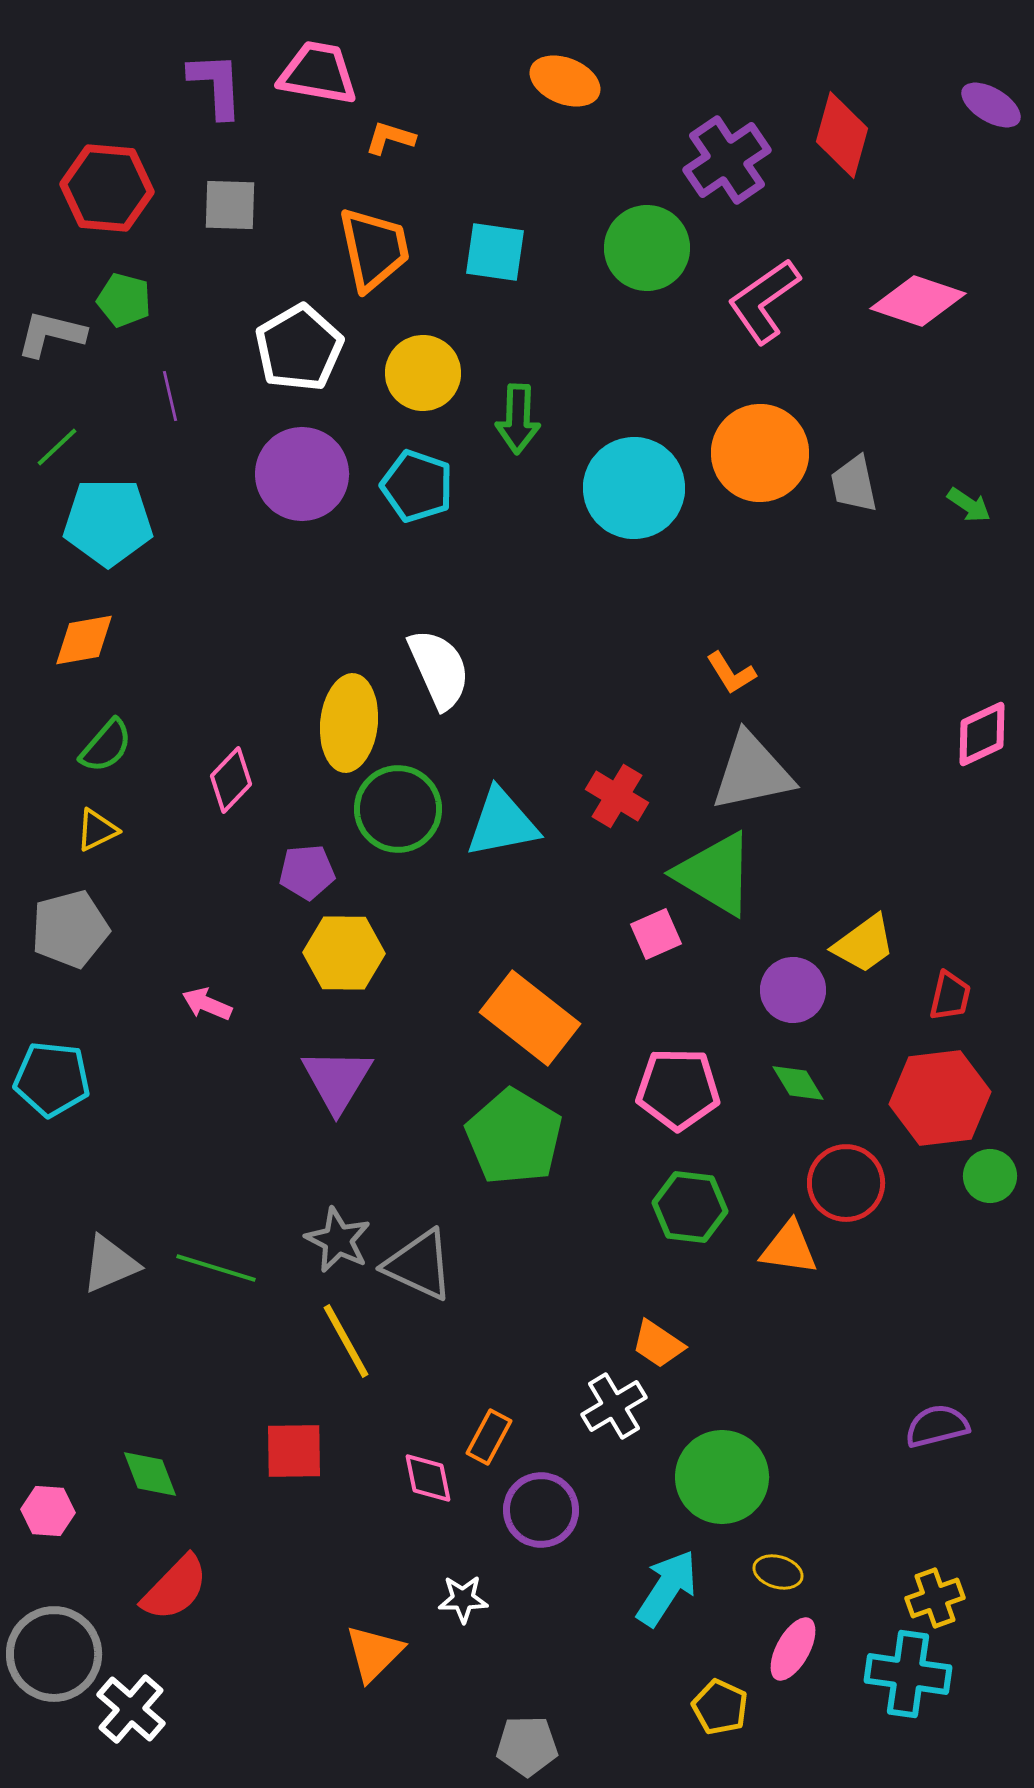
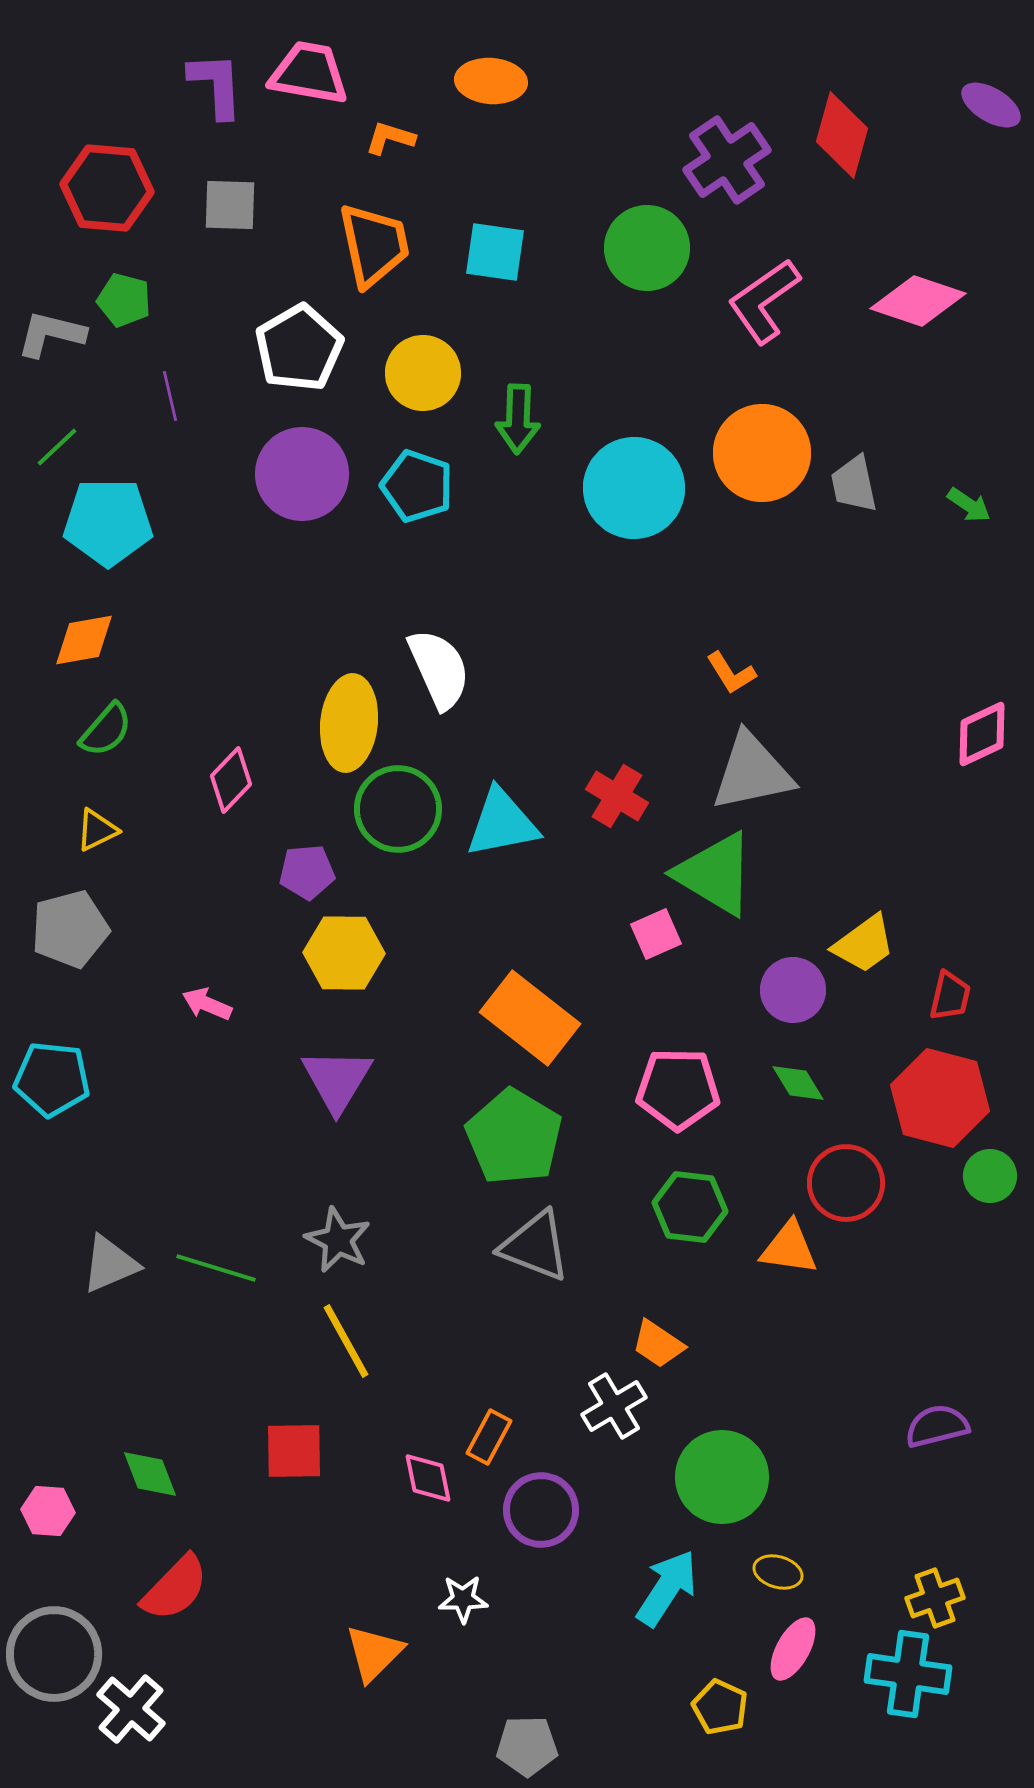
pink trapezoid at (318, 73): moved 9 px left
orange ellipse at (565, 81): moved 74 px left; rotated 18 degrees counterclockwise
orange trapezoid at (374, 249): moved 4 px up
orange circle at (760, 453): moved 2 px right
green semicircle at (106, 746): moved 16 px up
red hexagon at (940, 1098): rotated 22 degrees clockwise
gray triangle at (419, 1265): moved 116 px right, 19 px up; rotated 4 degrees counterclockwise
